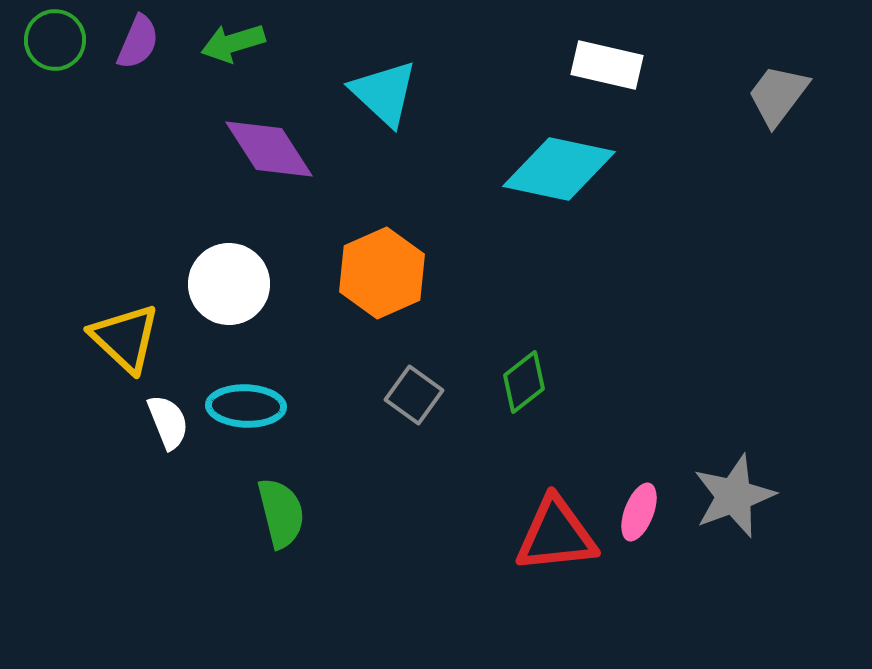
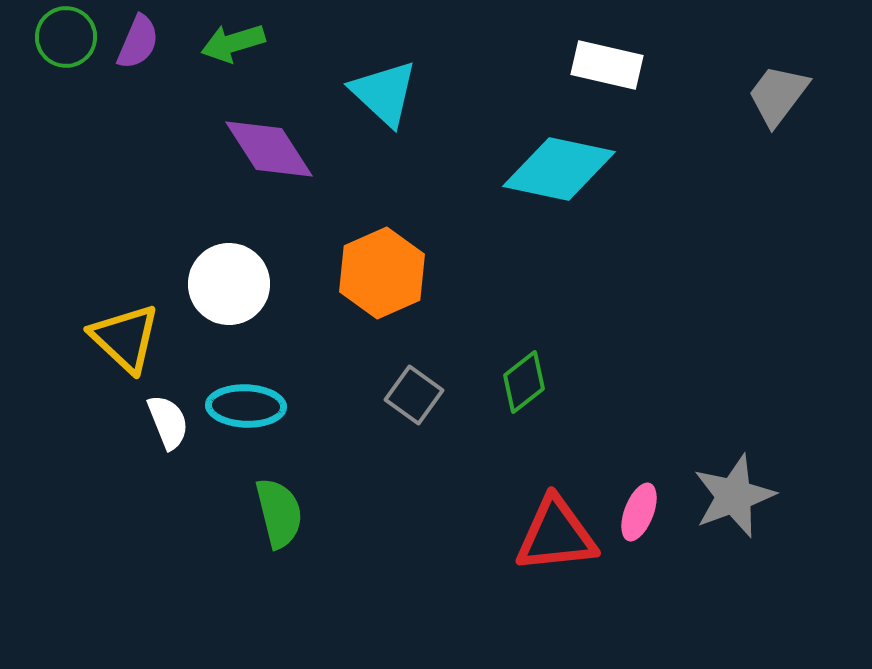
green circle: moved 11 px right, 3 px up
green semicircle: moved 2 px left
